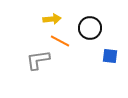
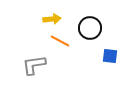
gray L-shape: moved 4 px left, 5 px down
